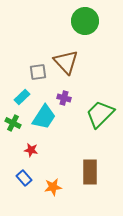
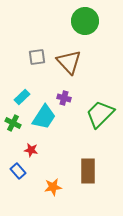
brown triangle: moved 3 px right
gray square: moved 1 px left, 15 px up
brown rectangle: moved 2 px left, 1 px up
blue rectangle: moved 6 px left, 7 px up
